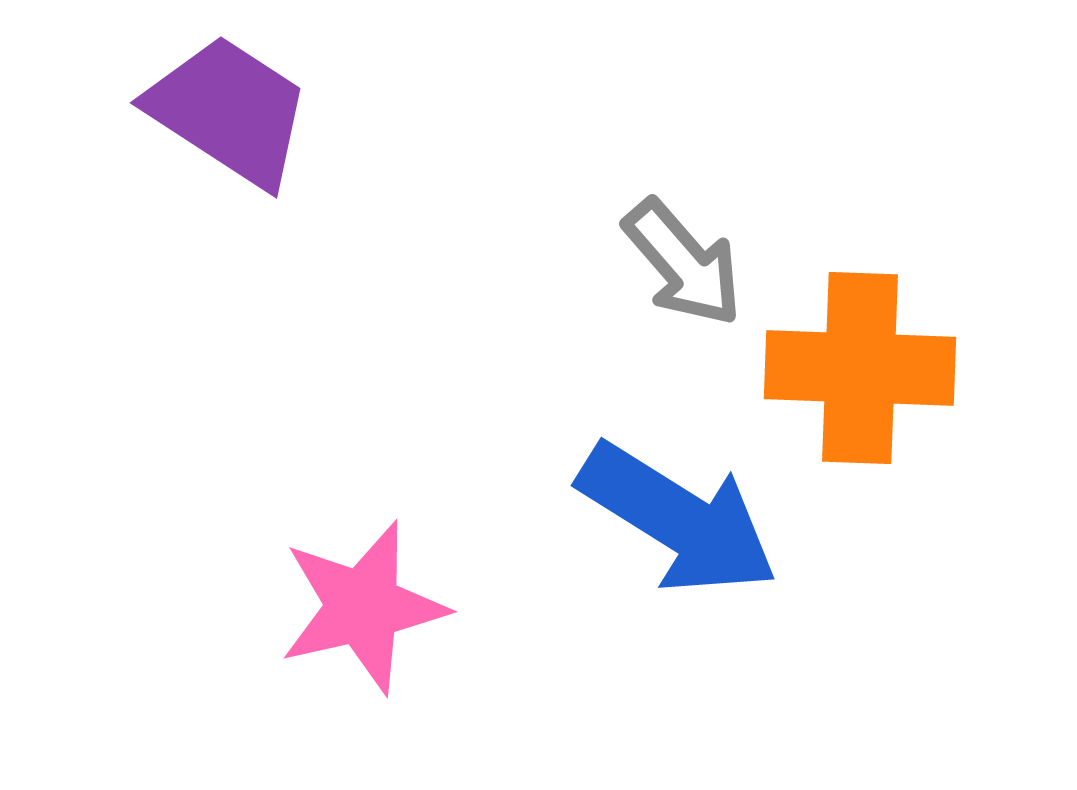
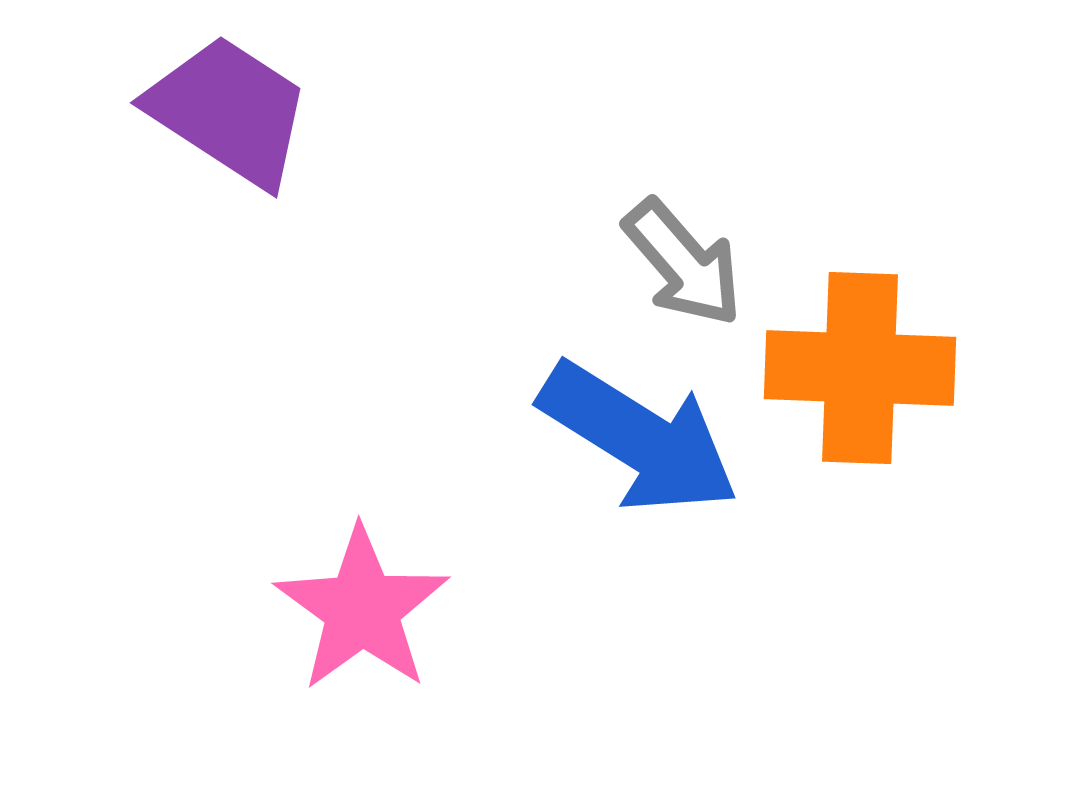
blue arrow: moved 39 px left, 81 px up
pink star: moved 1 px left, 2 px down; rotated 23 degrees counterclockwise
